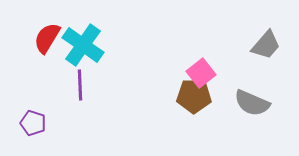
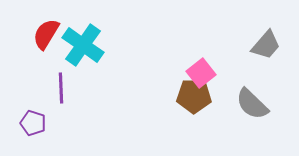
red semicircle: moved 1 px left, 4 px up
purple line: moved 19 px left, 3 px down
gray semicircle: moved 1 px down; rotated 21 degrees clockwise
